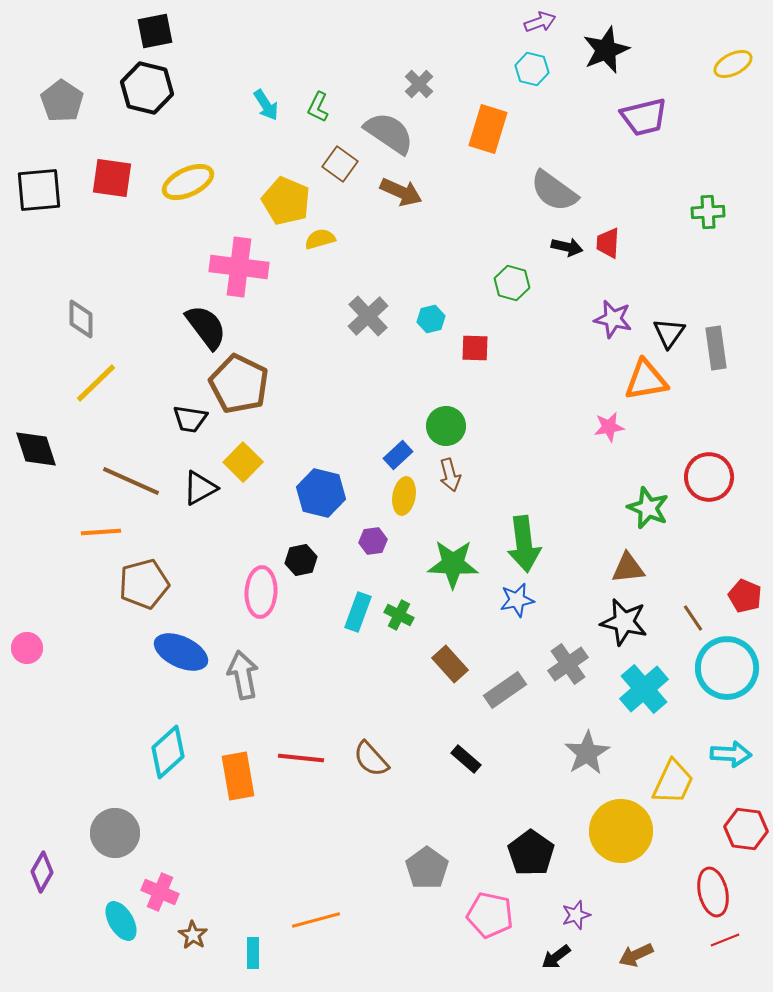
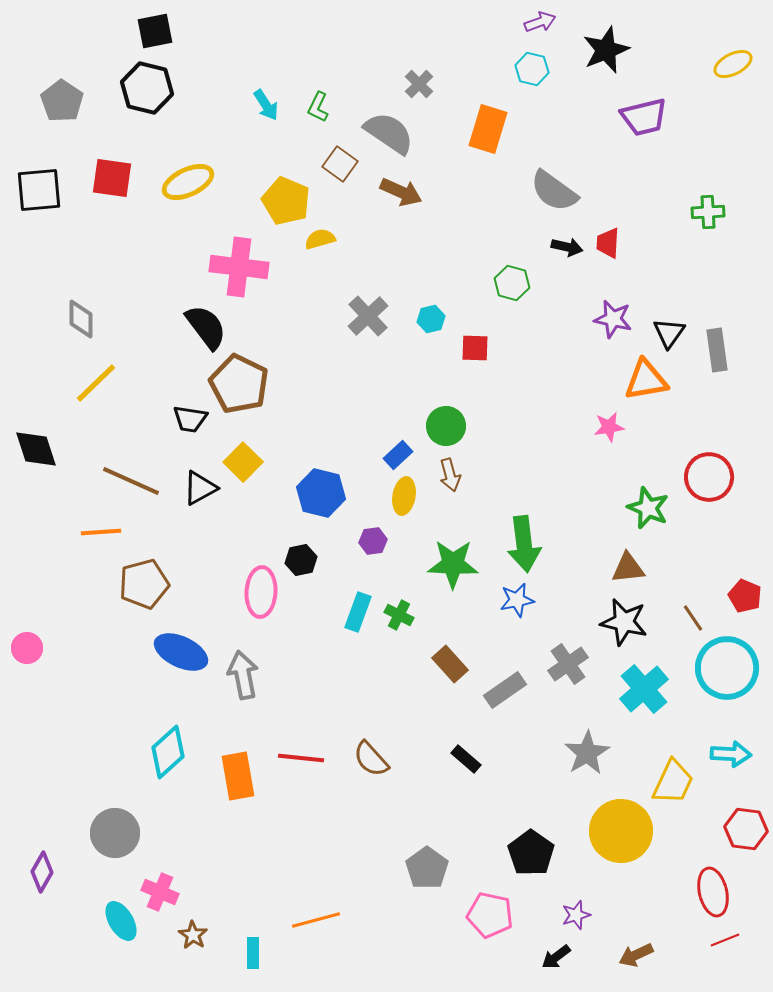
gray rectangle at (716, 348): moved 1 px right, 2 px down
